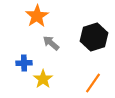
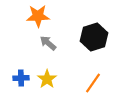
orange star: moved 1 px right; rotated 30 degrees clockwise
gray arrow: moved 3 px left
blue cross: moved 3 px left, 15 px down
yellow star: moved 4 px right
